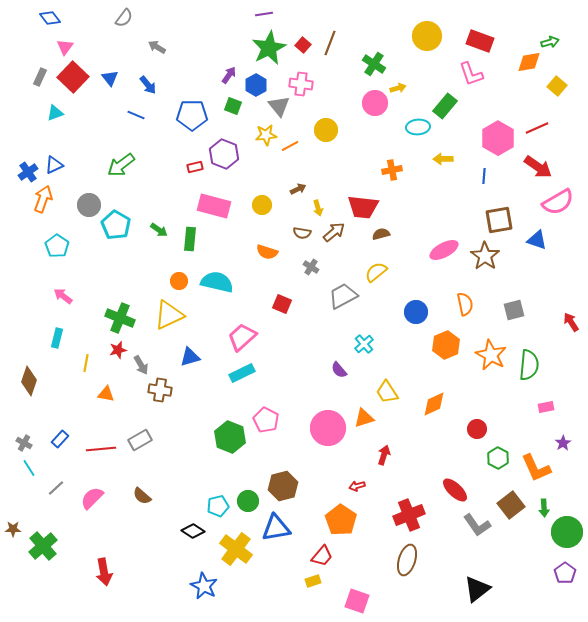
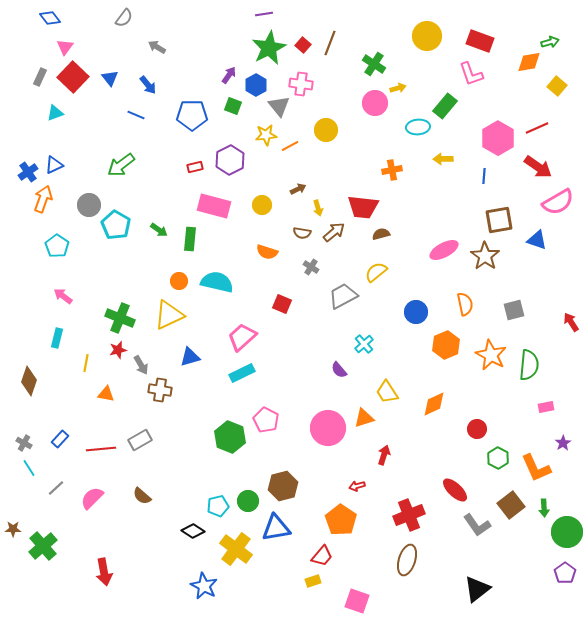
purple hexagon at (224, 154): moved 6 px right, 6 px down; rotated 12 degrees clockwise
